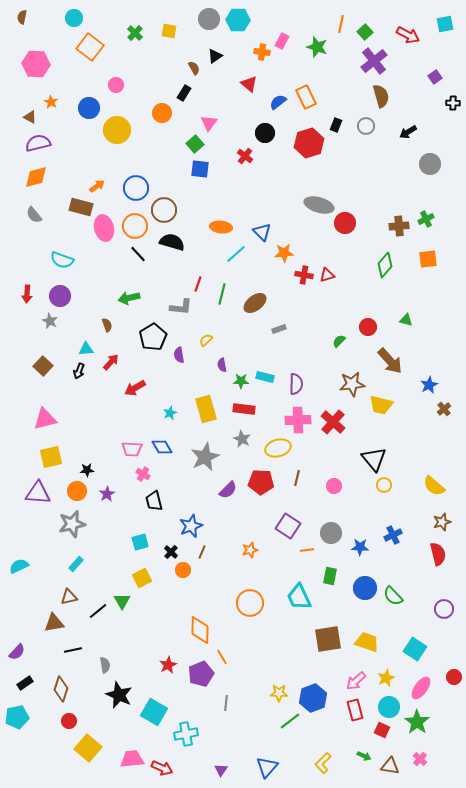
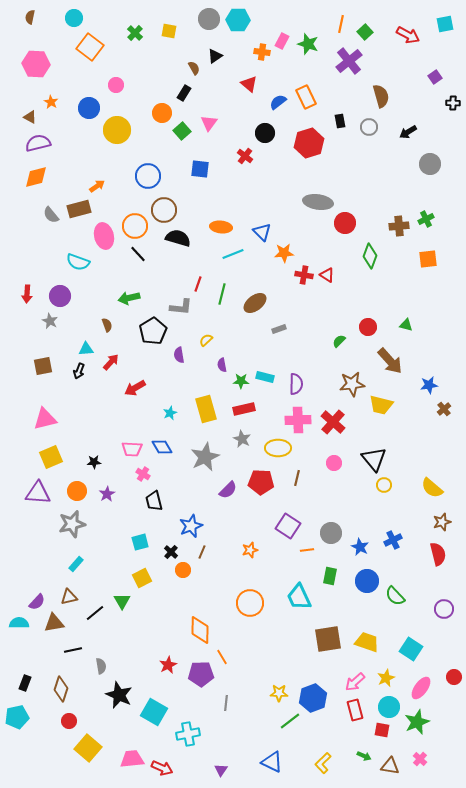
brown semicircle at (22, 17): moved 8 px right
green star at (317, 47): moved 9 px left, 3 px up
purple cross at (374, 61): moved 25 px left
black rectangle at (336, 125): moved 4 px right, 4 px up; rotated 32 degrees counterclockwise
gray circle at (366, 126): moved 3 px right, 1 px down
green square at (195, 144): moved 13 px left, 13 px up
blue circle at (136, 188): moved 12 px right, 12 px up
gray ellipse at (319, 205): moved 1 px left, 3 px up; rotated 8 degrees counterclockwise
brown rectangle at (81, 207): moved 2 px left, 2 px down; rotated 30 degrees counterclockwise
gray semicircle at (34, 215): moved 17 px right
pink ellipse at (104, 228): moved 8 px down
black semicircle at (172, 242): moved 6 px right, 4 px up
cyan line at (236, 254): moved 3 px left; rotated 20 degrees clockwise
cyan semicircle at (62, 260): moved 16 px right, 2 px down
green diamond at (385, 265): moved 15 px left, 9 px up; rotated 20 degrees counterclockwise
red triangle at (327, 275): rotated 49 degrees clockwise
green triangle at (406, 320): moved 5 px down
black pentagon at (153, 337): moved 6 px up
brown square at (43, 366): rotated 36 degrees clockwise
blue star at (429, 385): rotated 18 degrees clockwise
red rectangle at (244, 409): rotated 20 degrees counterclockwise
yellow ellipse at (278, 448): rotated 15 degrees clockwise
yellow square at (51, 457): rotated 10 degrees counterclockwise
black star at (87, 470): moved 7 px right, 8 px up
pink circle at (334, 486): moved 23 px up
yellow semicircle at (434, 486): moved 2 px left, 2 px down
blue cross at (393, 535): moved 5 px down
blue star at (360, 547): rotated 24 degrees clockwise
cyan semicircle at (19, 566): moved 57 px down; rotated 24 degrees clockwise
blue circle at (365, 588): moved 2 px right, 7 px up
green semicircle at (393, 596): moved 2 px right
black line at (98, 611): moved 3 px left, 2 px down
cyan square at (415, 649): moved 4 px left
purple semicircle at (17, 652): moved 20 px right, 50 px up
gray semicircle at (105, 665): moved 4 px left, 1 px down
purple pentagon at (201, 674): rotated 20 degrees clockwise
pink arrow at (356, 681): moved 1 px left, 1 px down
black rectangle at (25, 683): rotated 35 degrees counterclockwise
green star at (417, 722): rotated 15 degrees clockwise
red square at (382, 730): rotated 14 degrees counterclockwise
cyan cross at (186, 734): moved 2 px right
blue triangle at (267, 767): moved 5 px right, 5 px up; rotated 45 degrees counterclockwise
